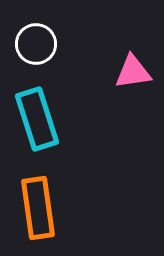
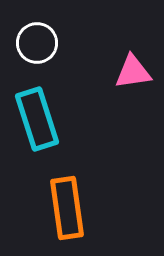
white circle: moved 1 px right, 1 px up
orange rectangle: moved 29 px right
